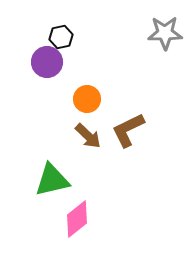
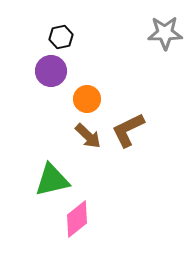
purple circle: moved 4 px right, 9 px down
